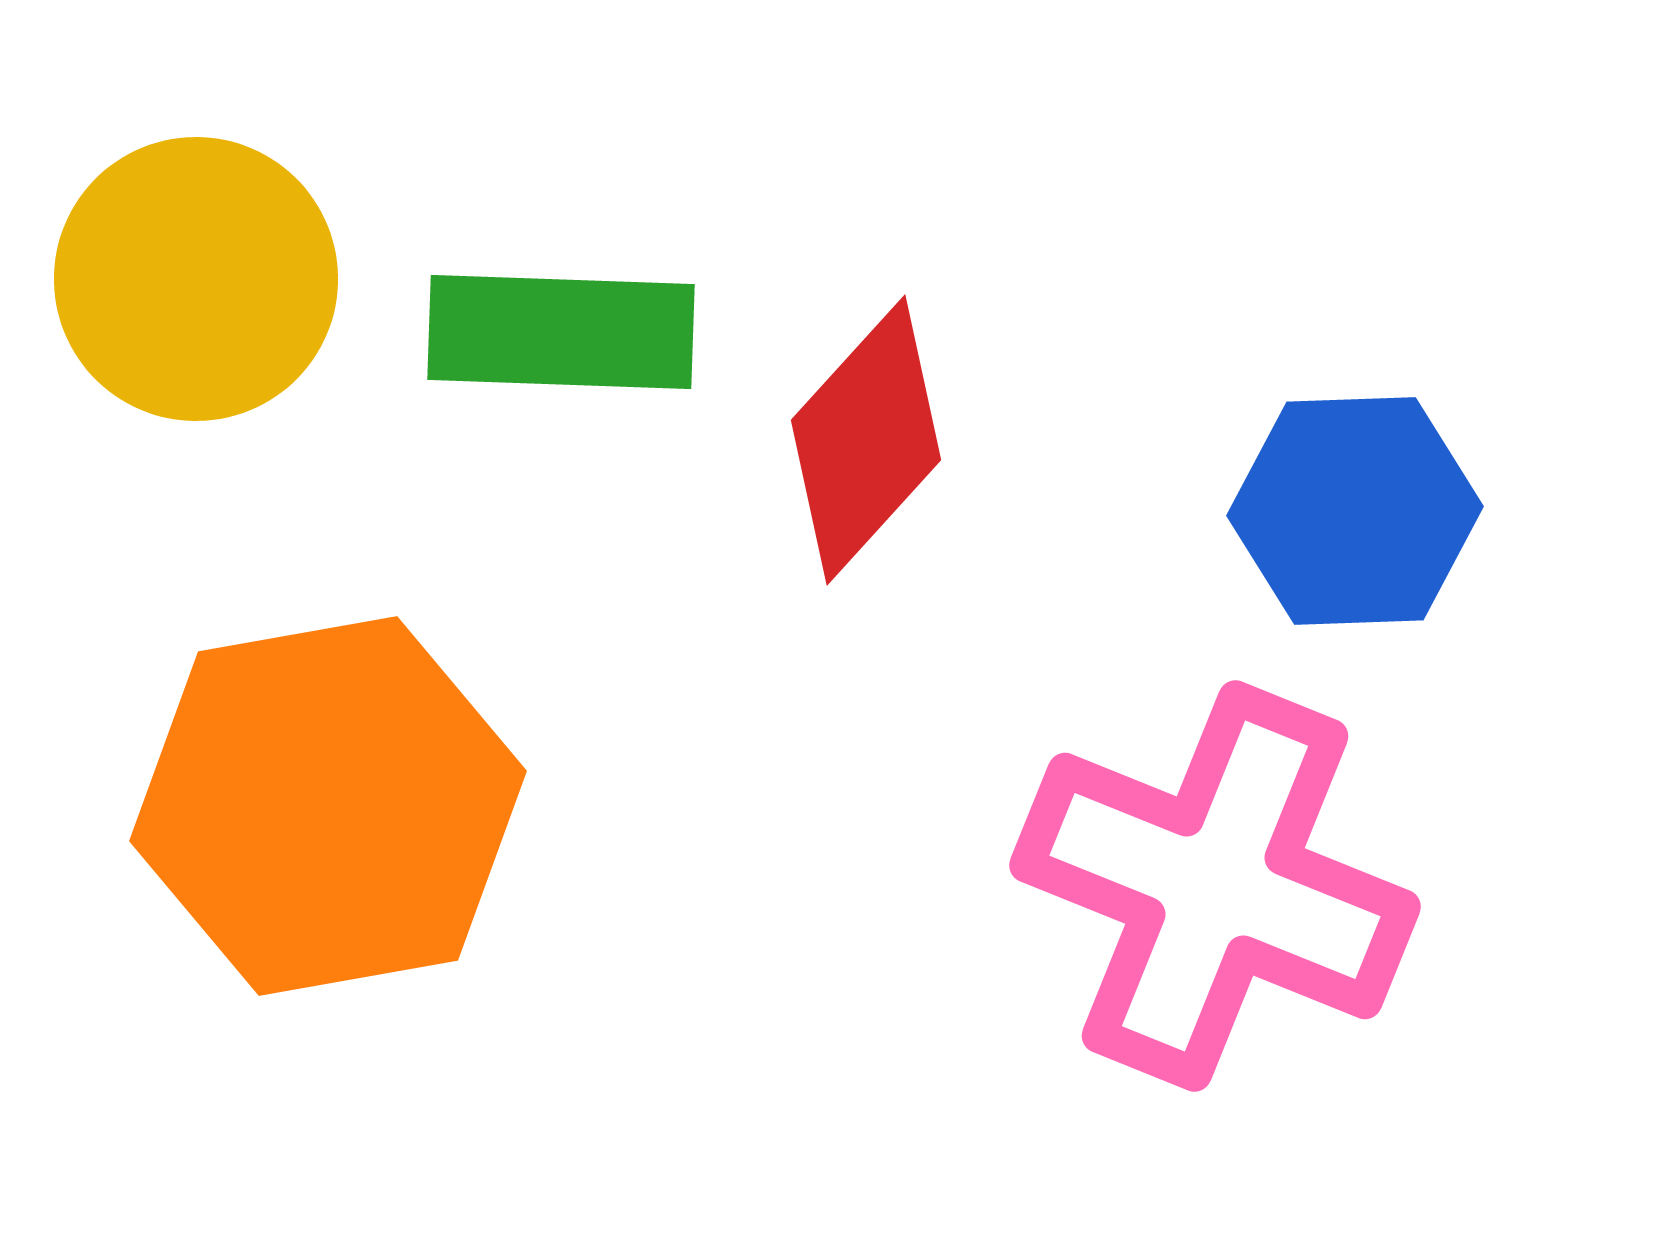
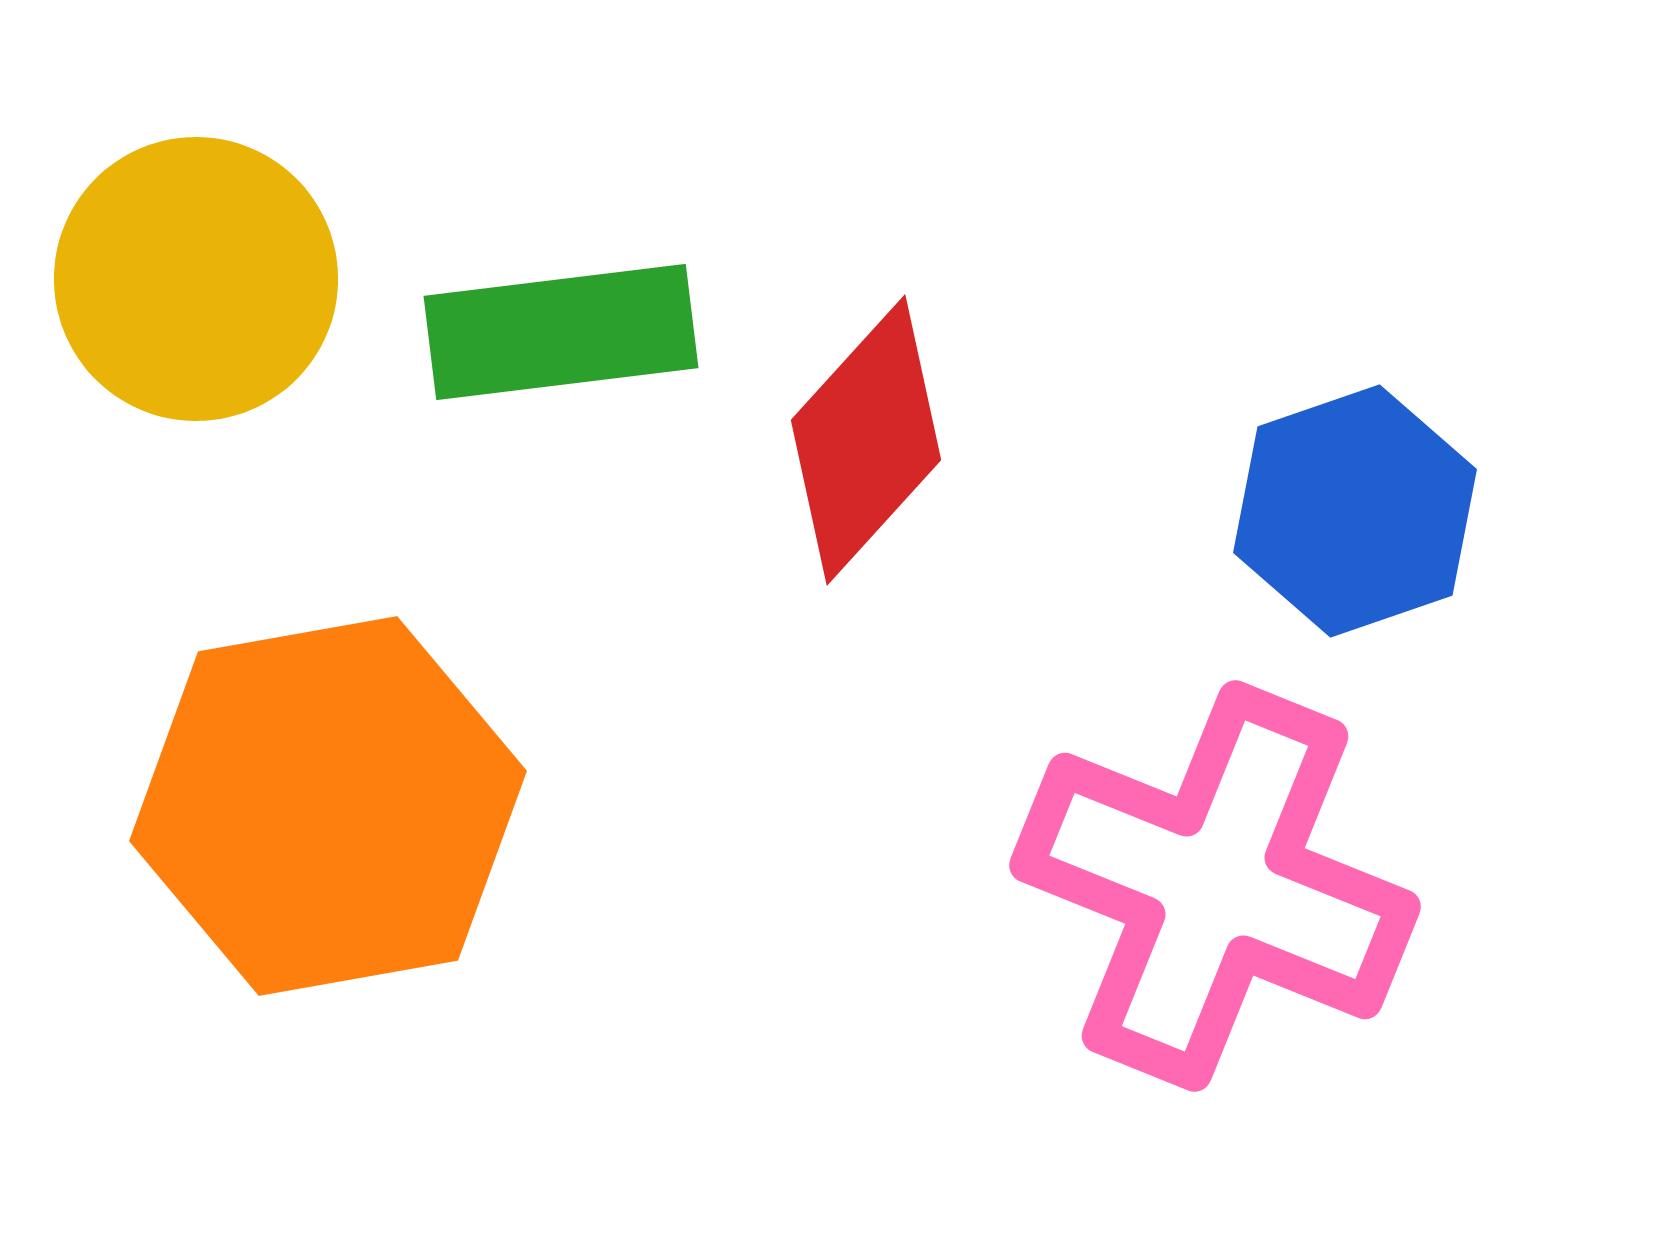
green rectangle: rotated 9 degrees counterclockwise
blue hexagon: rotated 17 degrees counterclockwise
